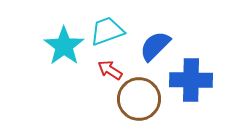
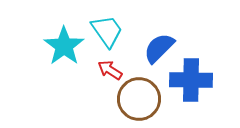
cyan trapezoid: rotated 75 degrees clockwise
blue semicircle: moved 4 px right, 2 px down
